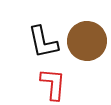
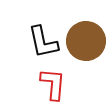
brown circle: moved 1 px left
